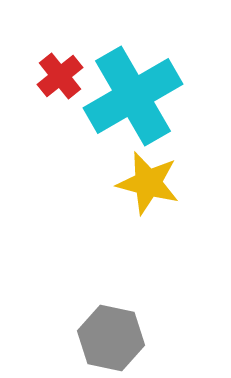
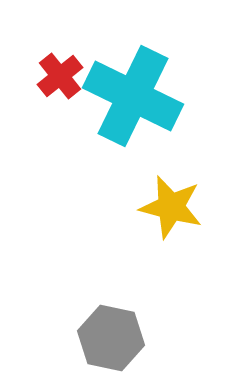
cyan cross: rotated 34 degrees counterclockwise
yellow star: moved 23 px right, 24 px down
